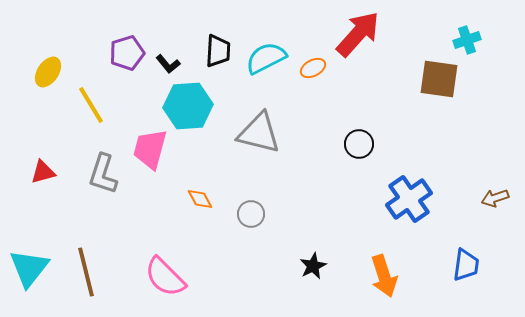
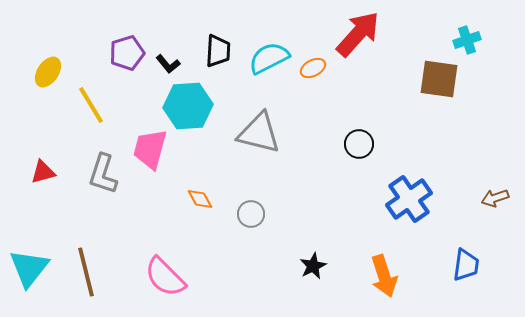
cyan semicircle: moved 3 px right
